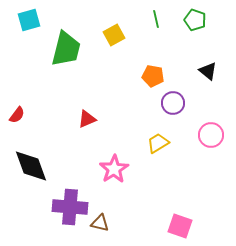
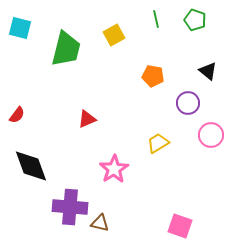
cyan square: moved 9 px left, 8 px down; rotated 30 degrees clockwise
purple circle: moved 15 px right
